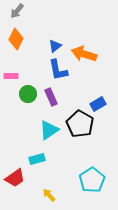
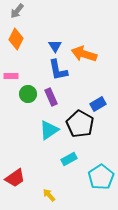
blue triangle: rotated 24 degrees counterclockwise
cyan rectangle: moved 32 px right; rotated 14 degrees counterclockwise
cyan pentagon: moved 9 px right, 3 px up
